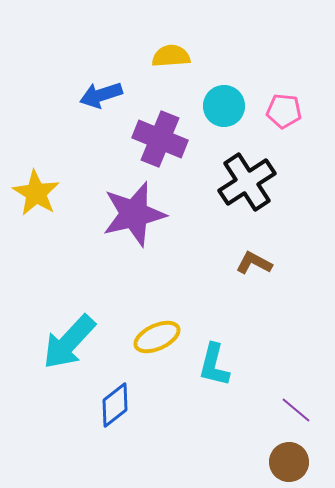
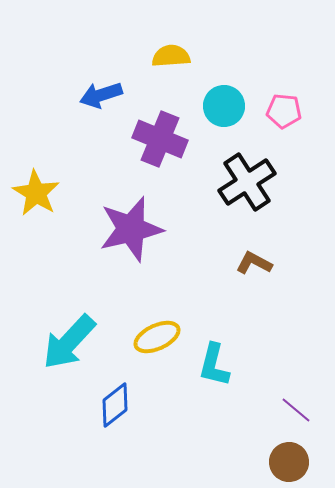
purple star: moved 3 px left, 15 px down
